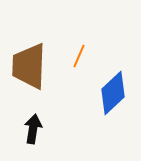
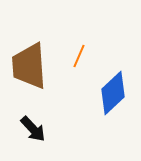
brown trapezoid: rotated 6 degrees counterclockwise
black arrow: rotated 128 degrees clockwise
